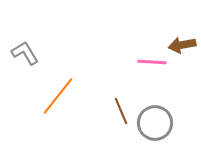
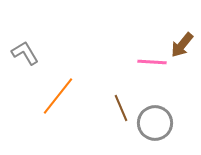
brown arrow: rotated 40 degrees counterclockwise
brown line: moved 3 px up
